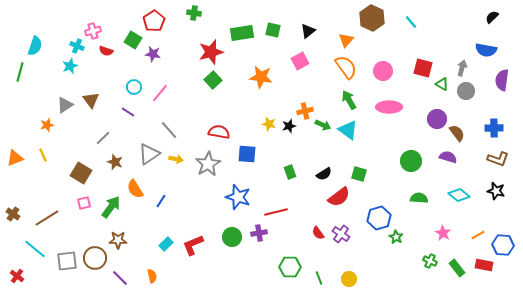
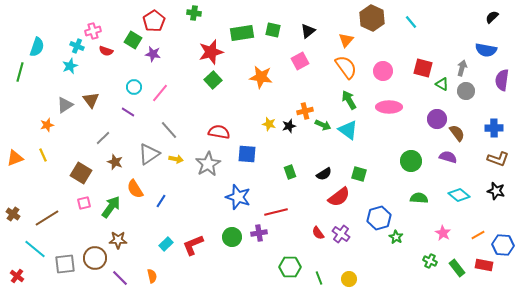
cyan semicircle at (35, 46): moved 2 px right, 1 px down
gray square at (67, 261): moved 2 px left, 3 px down
